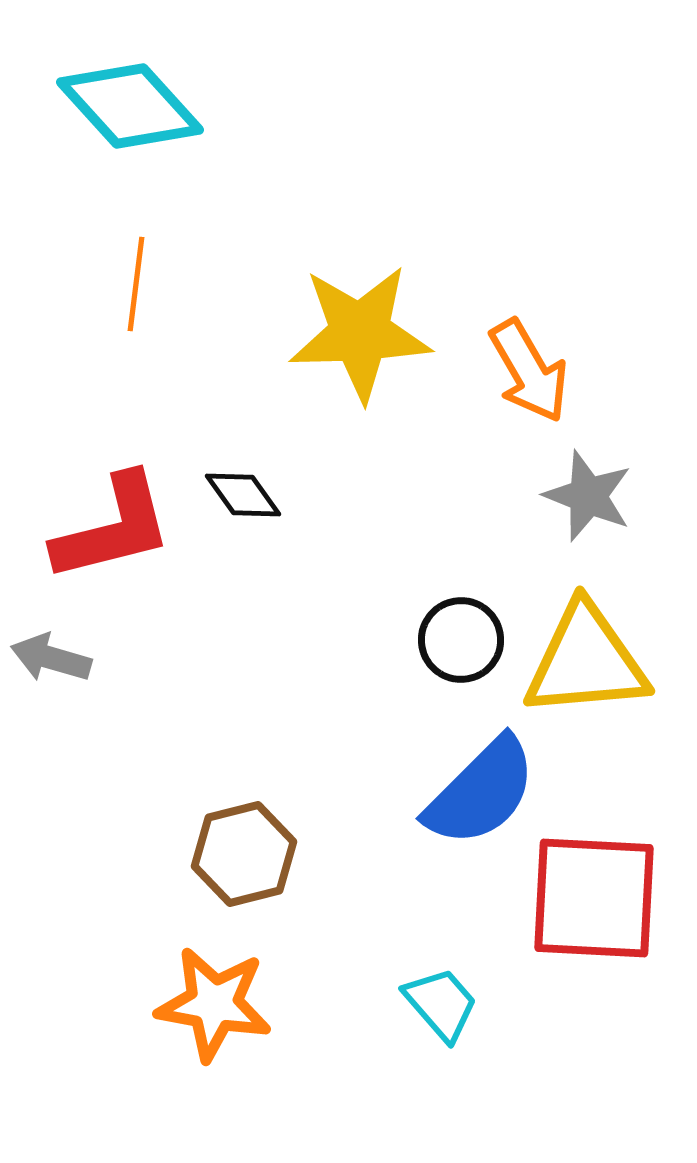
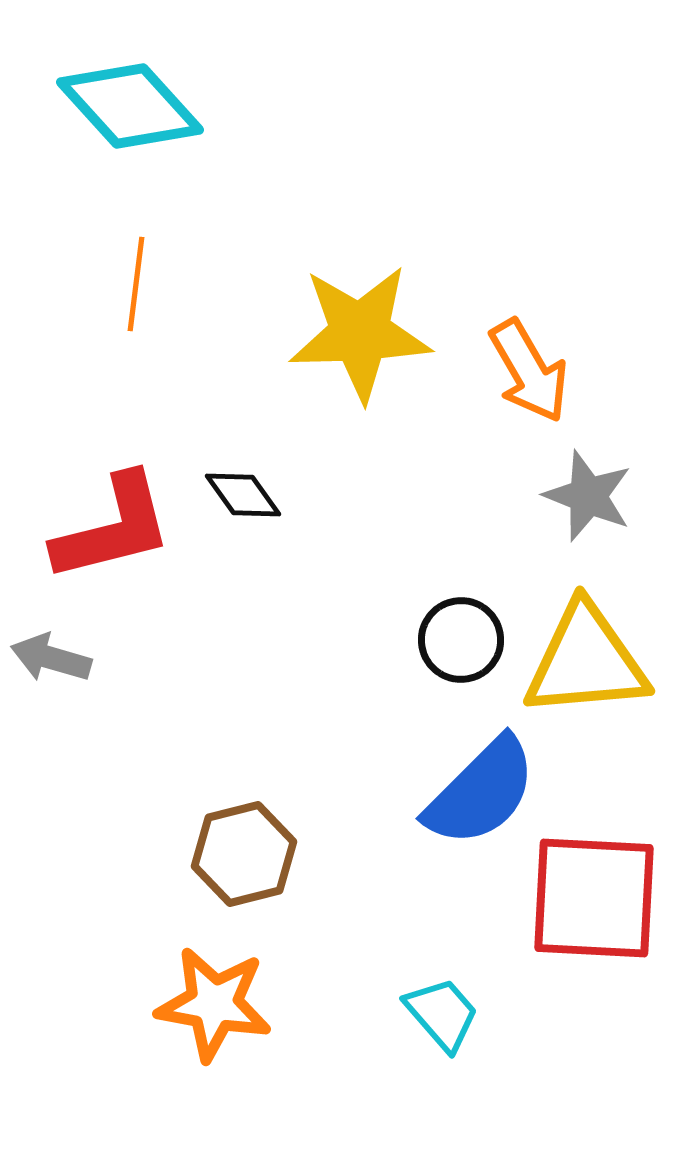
cyan trapezoid: moved 1 px right, 10 px down
